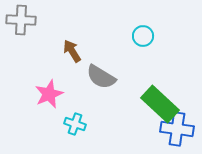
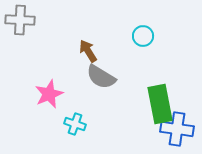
gray cross: moved 1 px left
brown arrow: moved 16 px right
green rectangle: rotated 36 degrees clockwise
